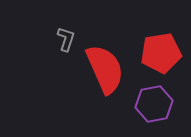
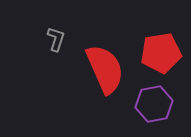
gray L-shape: moved 10 px left
